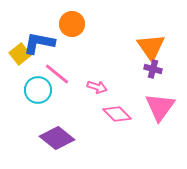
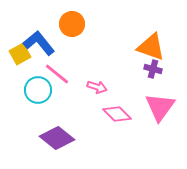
blue L-shape: rotated 40 degrees clockwise
orange triangle: rotated 36 degrees counterclockwise
yellow square: rotated 10 degrees clockwise
